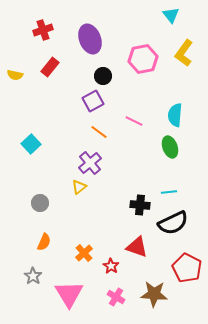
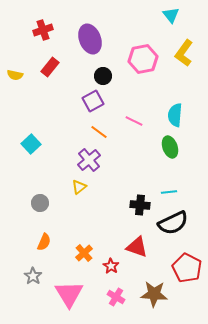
purple cross: moved 1 px left, 3 px up
